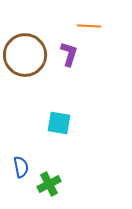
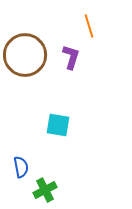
orange line: rotated 70 degrees clockwise
purple L-shape: moved 2 px right, 3 px down
cyan square: moved 1 px left, 2 px down
green cross: moved 4 px left, 6 px down
